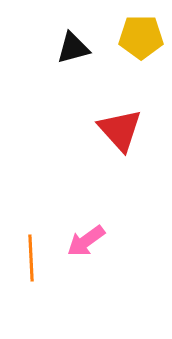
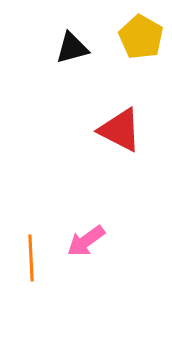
yellow pentagon: rotated 30 degrees clockwise
black triangle: moved 1 px left
red triangle: rotated 21 degrees counterclockwise
